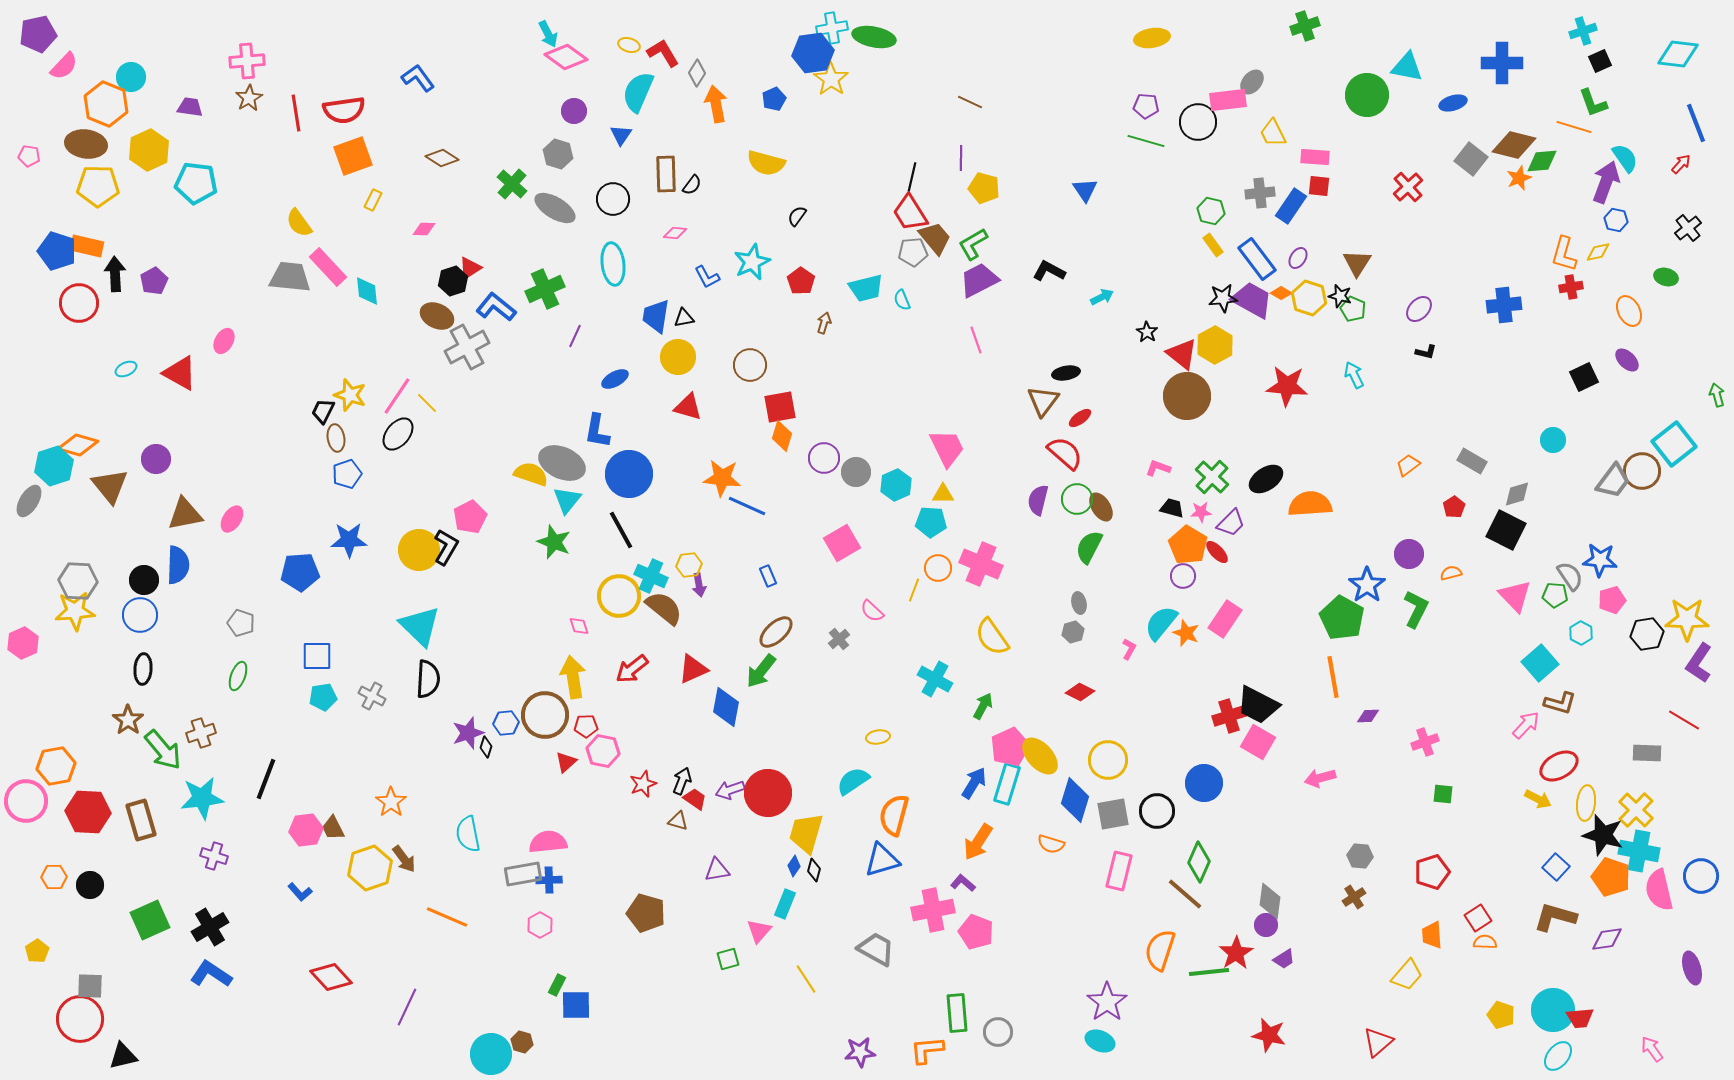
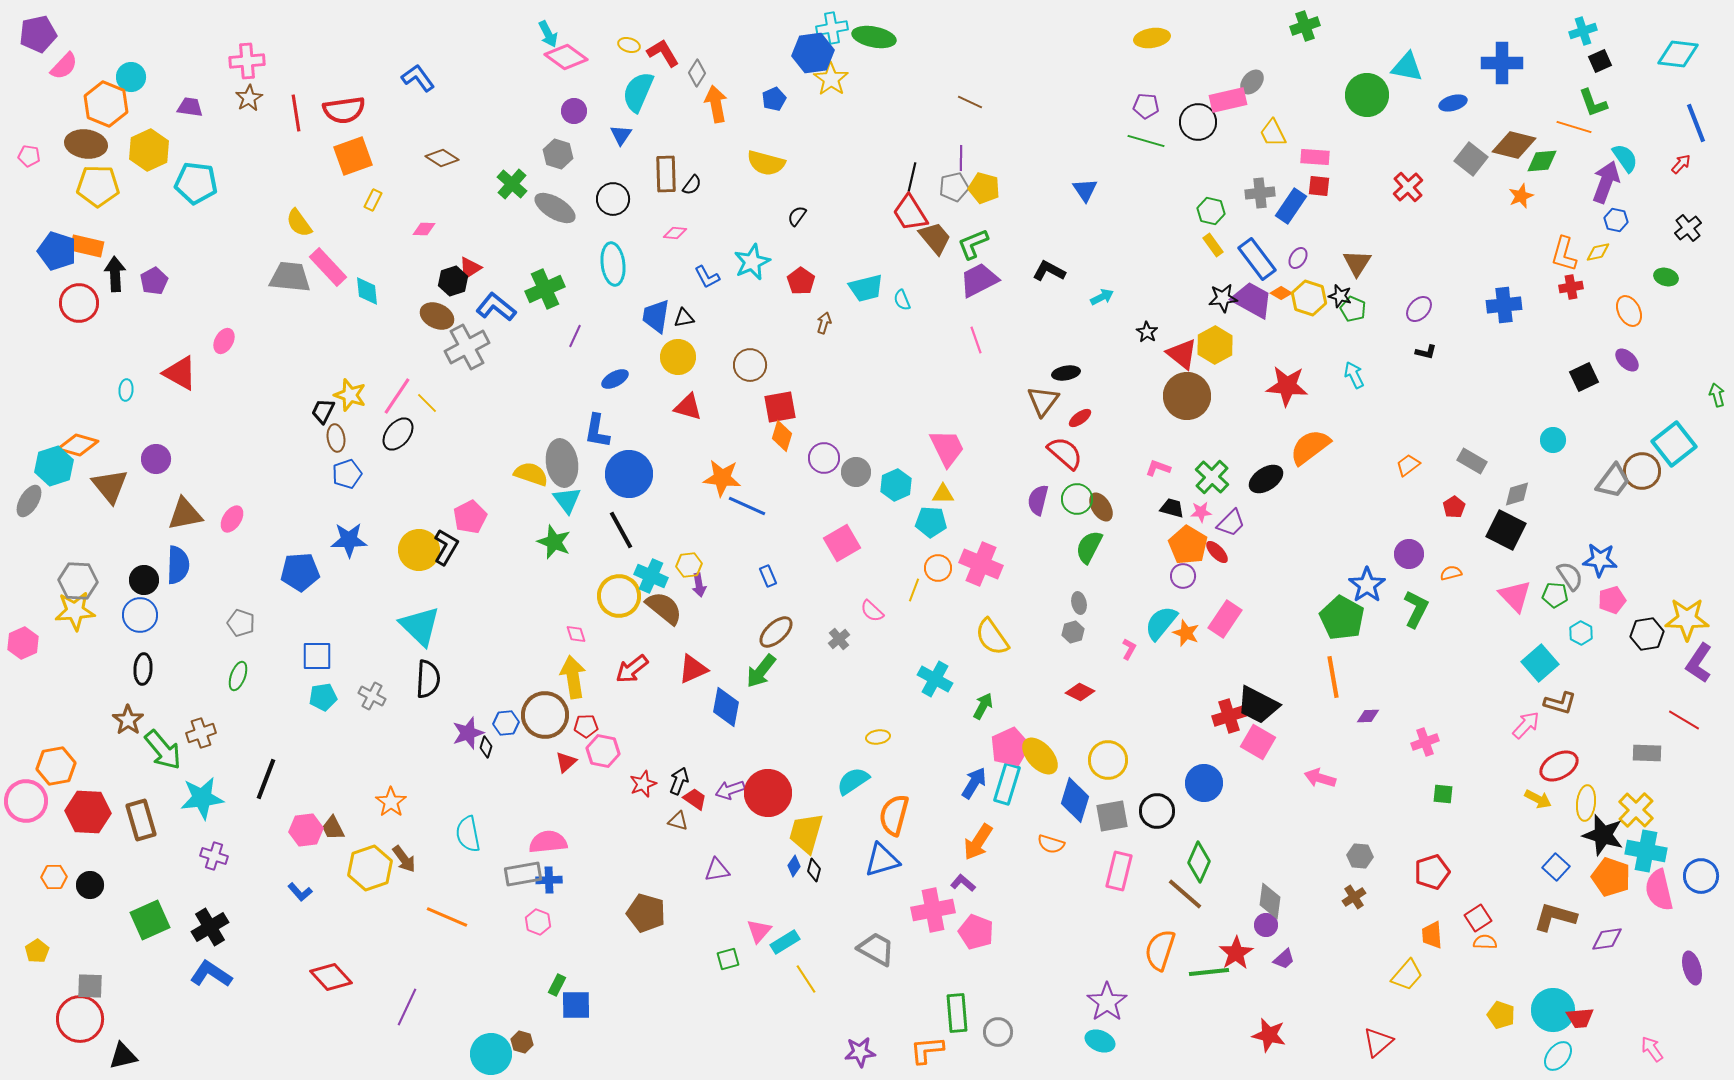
pink rectangle at (1228, 100): rotated 6 degrees counterclockwise
orange star at (1519, 178): moved 2 px right, 18 px down
green L-shape at (973, 244): rotated 8 degrees clockwise
gray pentagon at (913, 252): moved 41 px right, 65 px up; rotated 8 degrees counterclockwise
cyan ellipse at (126, 369): moved 21 px down; rotated 60 degrees counterclockwise
gray ellipse at (562, 463): rotated 57 degrees clockwise
cyan triangle at (567, 500): rotated 16 degrees counterclockwise
orange semicircle at (1310, 504): moved 57 px up; rotated 33 degrees counterclockwise
pink diamond at (579, 626): moved 3 px left, 8 px down
pink arrow at (1320, 778): rotated 32 degrees clockwise
black arrow at (682, 781): moved 3 px left
gray square at (1113, 814): moved 1 px left, 2 px down
cyan cross at (1639, 851): moved 7 px right
cyan rectangle at (785, 904): moved 38 px down; rotated 36 degrees clockwise
pink hexagon at (540, 925): moved 2 px left, 3 px up; rotated 10 degrees counterclockwise
purple trapezoid at (1284, 959): rotated 10 degrees counterclockwise
